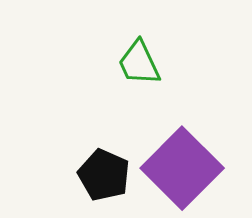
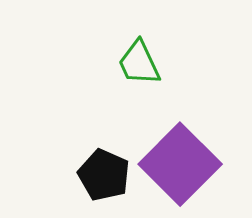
purple square: moved 2 px left, 4 px up
